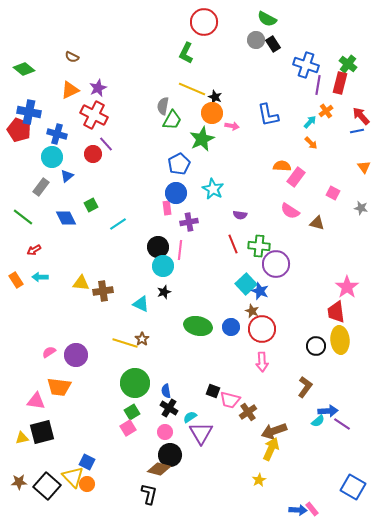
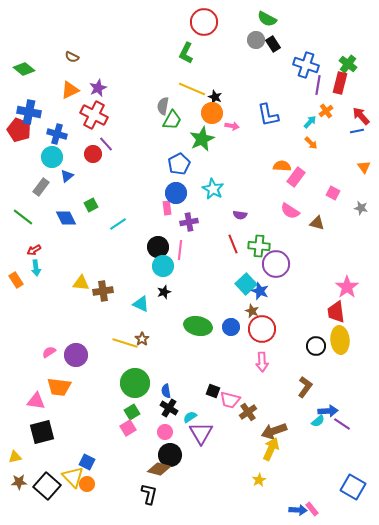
cyan arrow at (40, 277): moved 4 px left, 9 px up; rotated 98 degrees counterclockwise
yellow triangle at (22, 438): moved 7 px left, 19 px down
